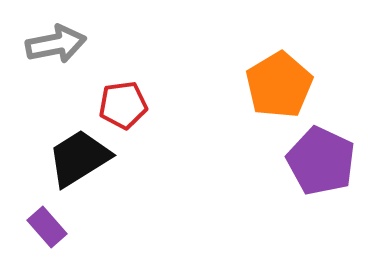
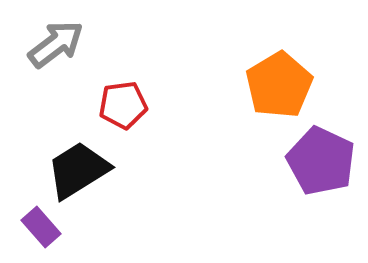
gray arrow: rotated 26 degrees counterclockwise
black trapezoid: moved 1 px left, 12 px down
purple rectangle: moved 6 px left
